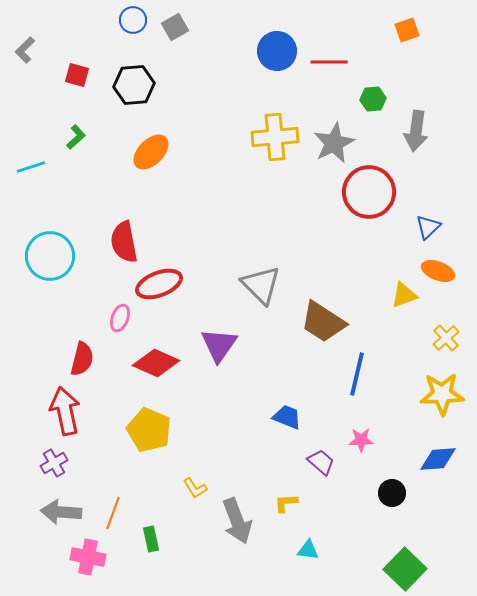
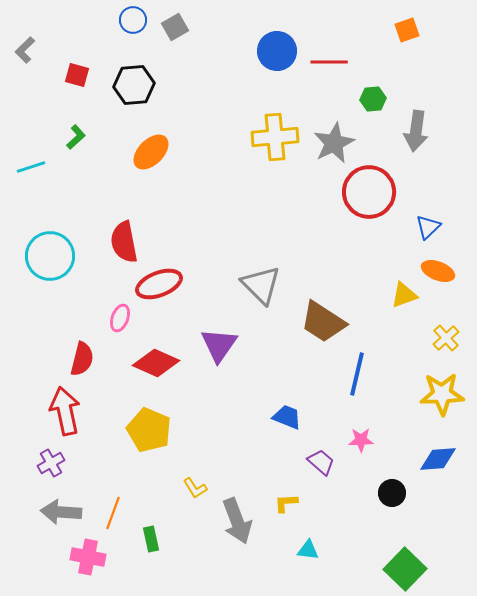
purple cross at (54, 463): moved 3 px left
